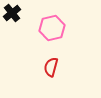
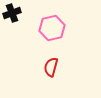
black cross: rotated 18 degrees clockwise
